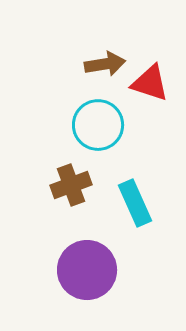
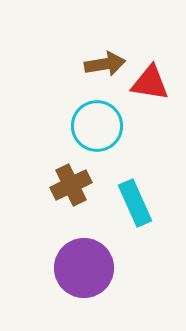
red triangle: rotated 9 degrees counterclockwise
cyan circle: moved 1 px left, 1 px down
brown cross: rotated 6 degrees counterclockwise
purple circle: moved 3 px left, 2 px up
